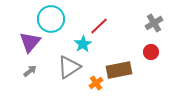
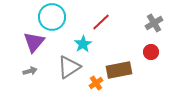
cyan circle: moved 1 px right, 2 px up
red line: moved 2 px right, 4 px up
purple triangle: moved 4 px right
gray arrow: rotated 24 degrees clockwise
